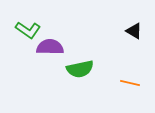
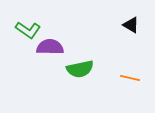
black triangle: moved 3 px left, 6 px up
orange line: moved 5 px up
